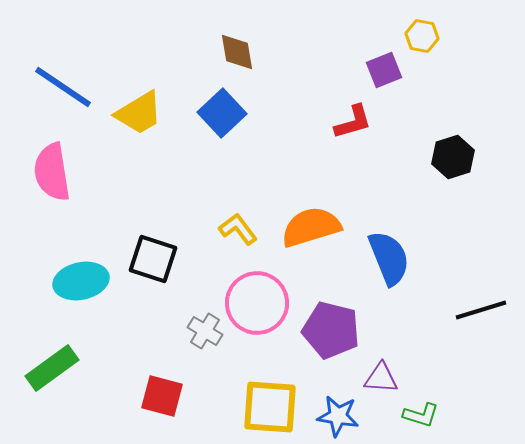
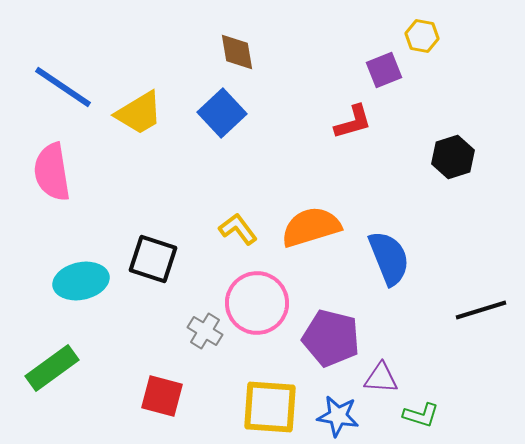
purple pentagon: moved 8 px down
